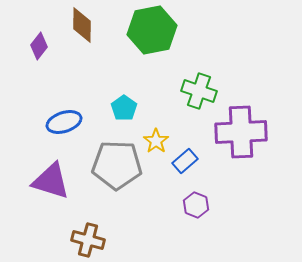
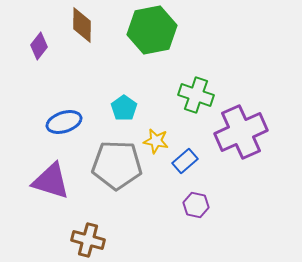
green cross: moved 3 px left, 4 px down
purple cross: rotated 21 degrees counterclockwise
yellow star: rotated 25 degrees counterclockwise
purple hexagon: rotated 10 degrees counterclockwise
